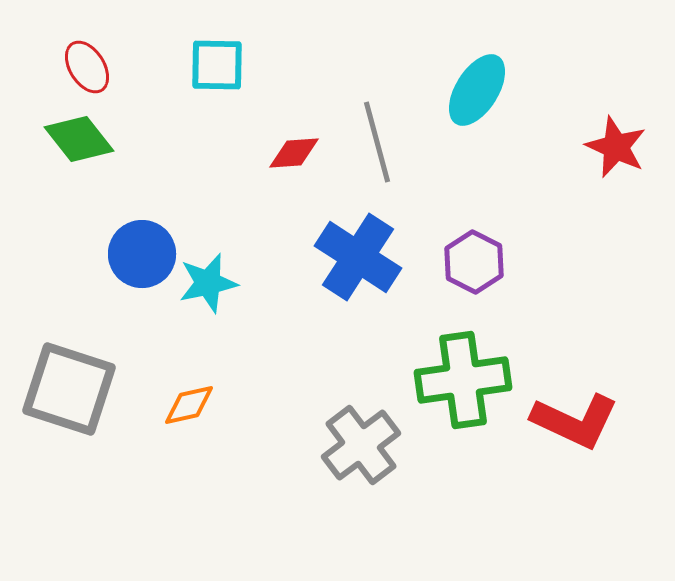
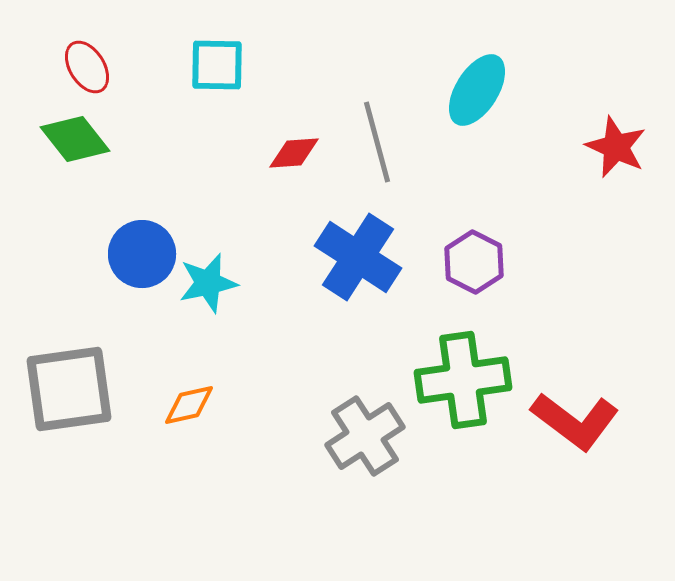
green diamond: moved 4 px left
gray square: rotated 26 degrees counterclockwise
red L-shape: rotated 12 degrees clockwise
gray cross: moved 4 px right, 9 px up; rotated 4 degrees clockwise
